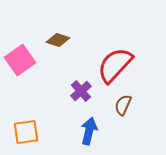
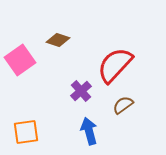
brown semicircle: rotated 30 degrees clockwise
blue arrow: rotated 28 degrees counterclockwise
